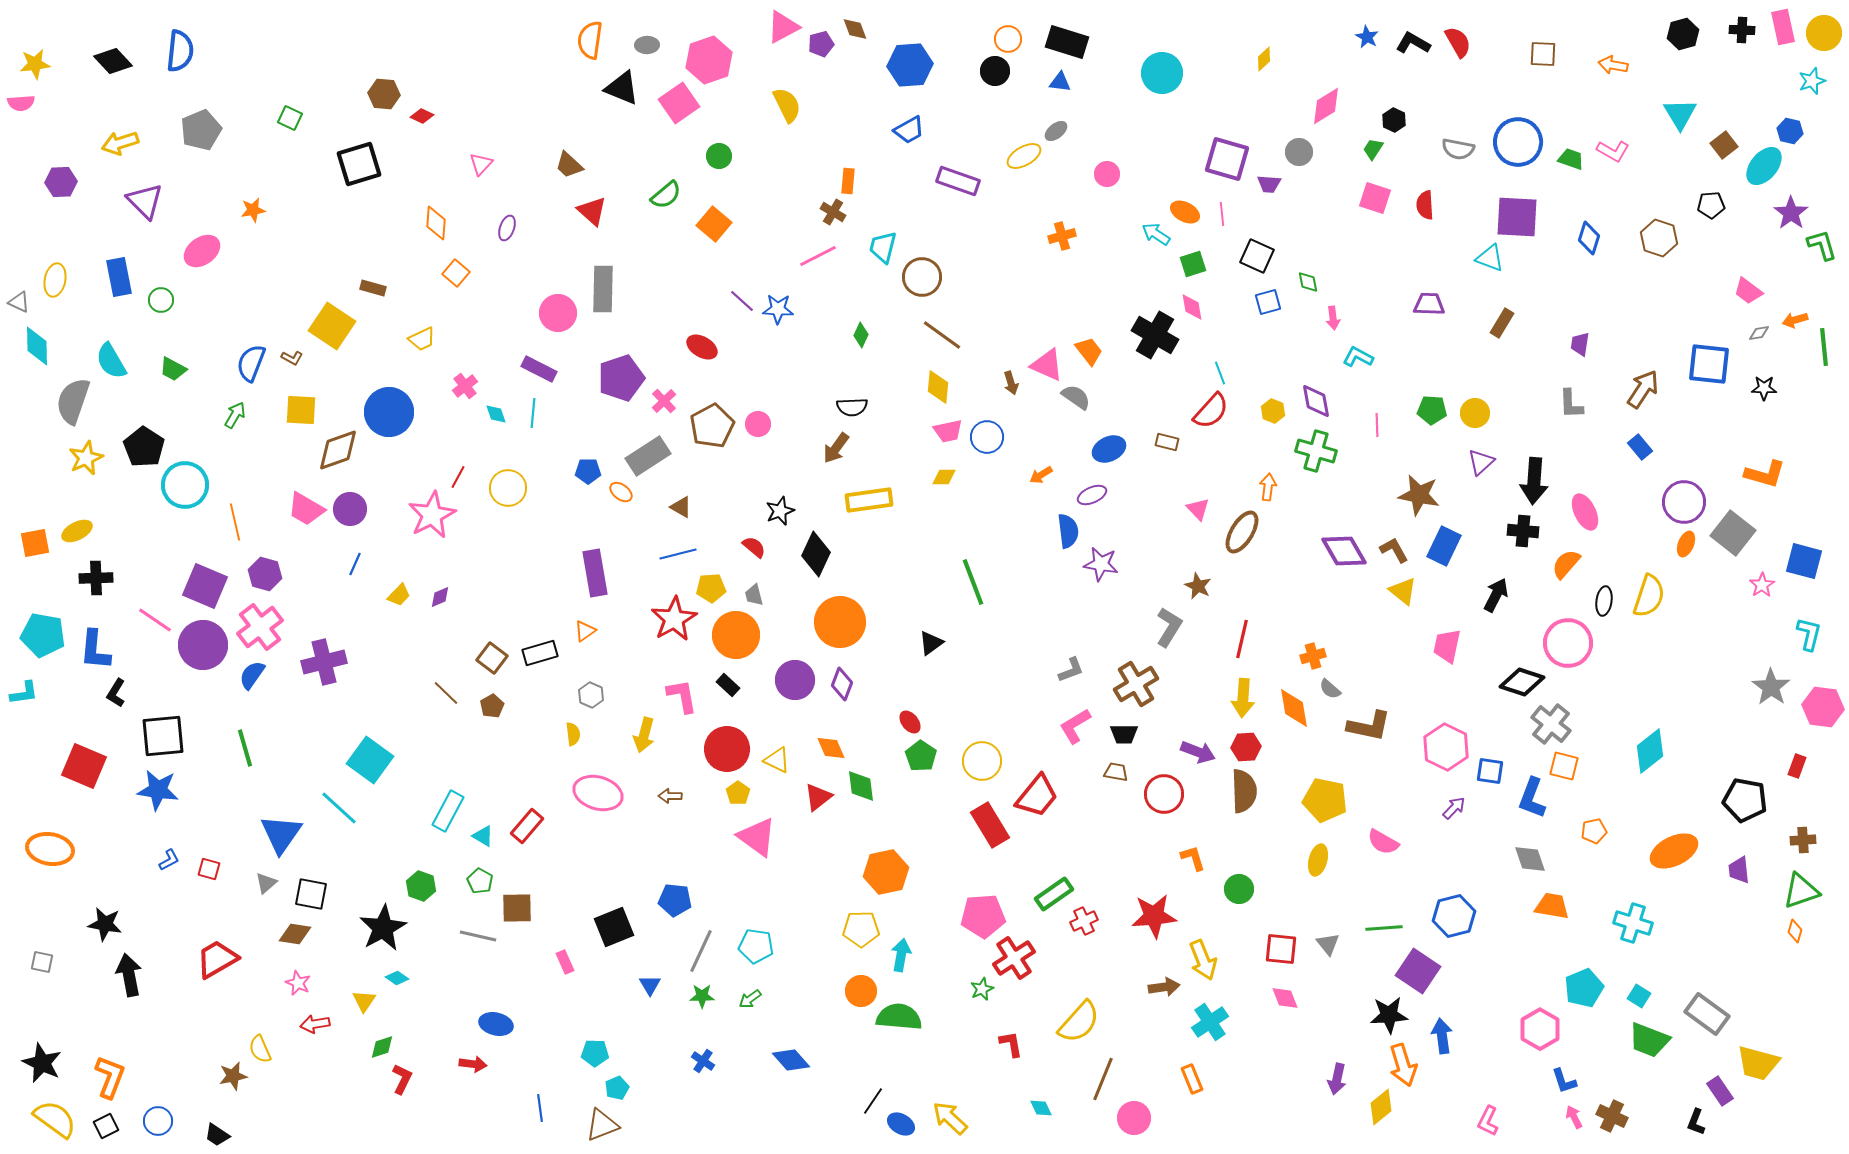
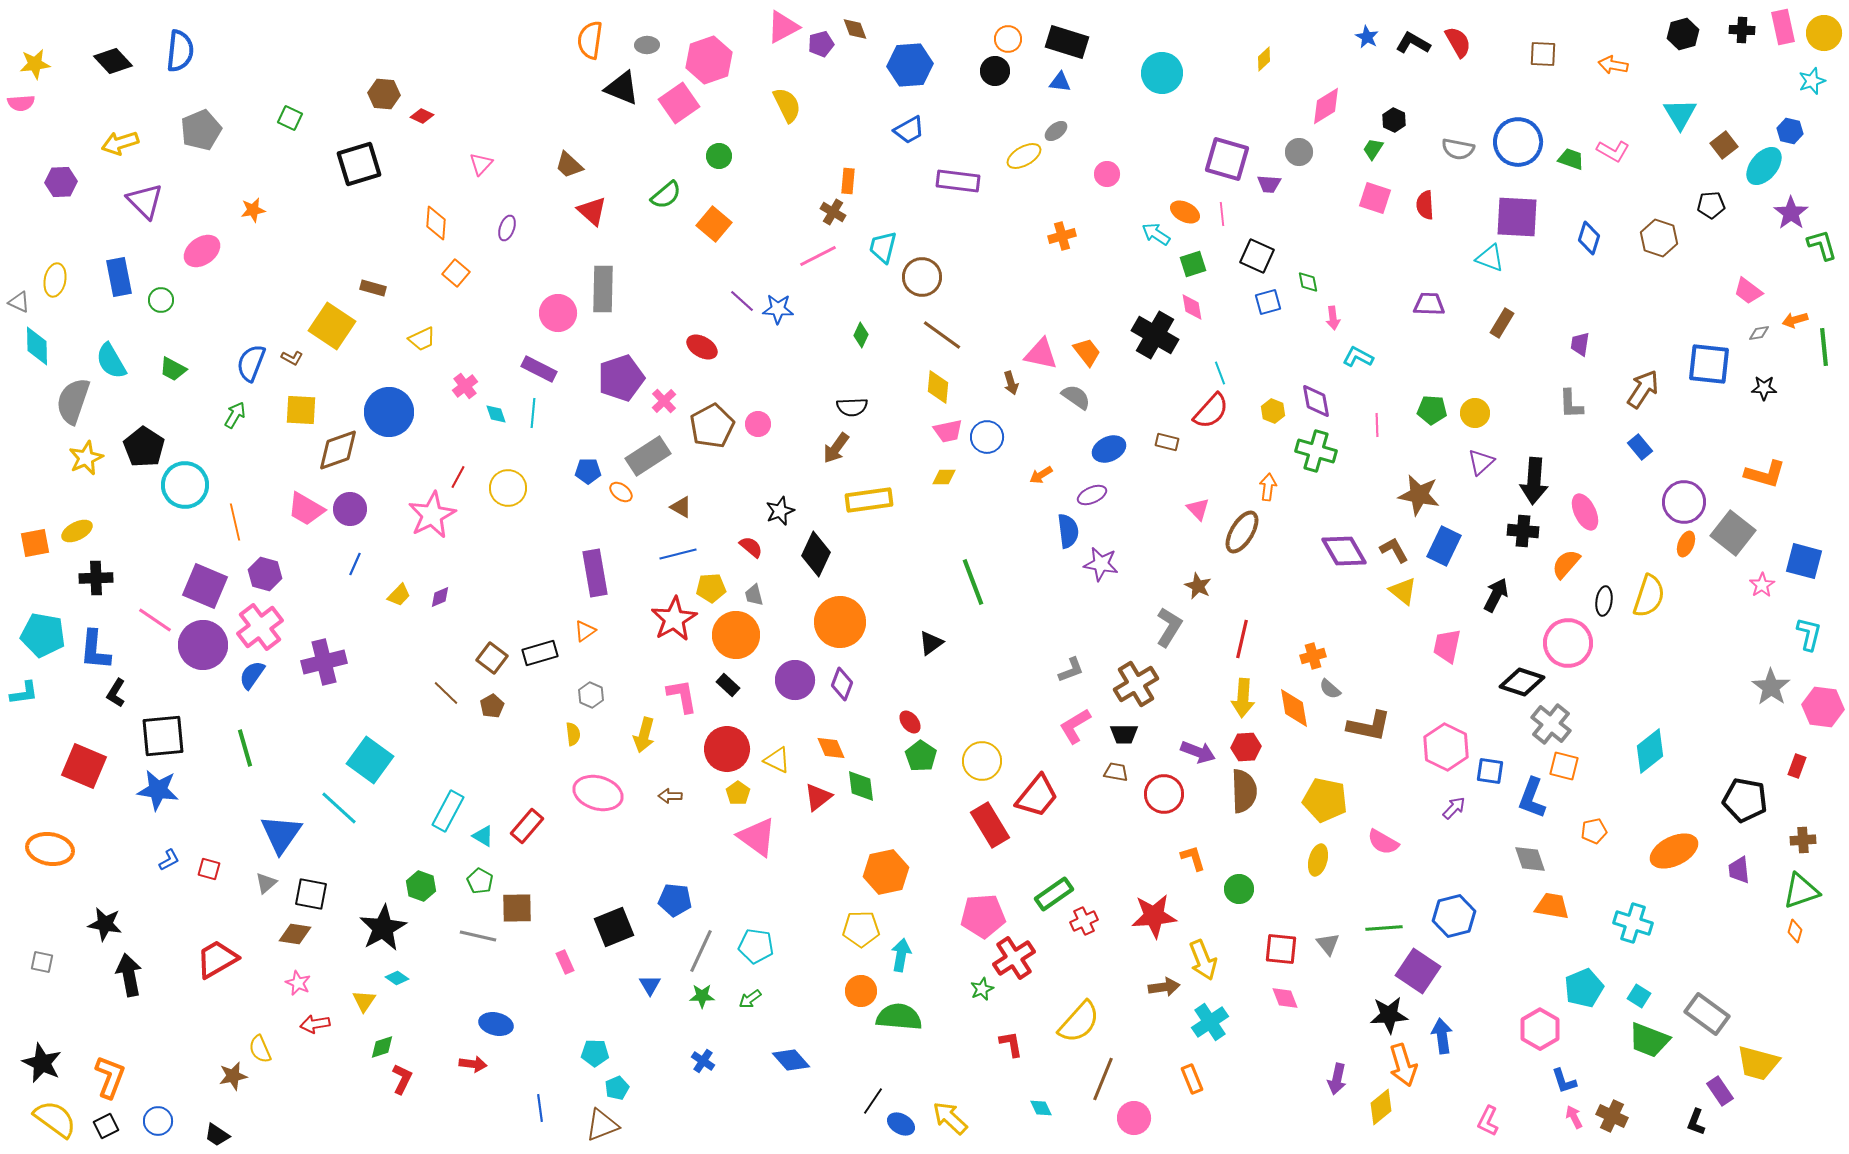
purple rectangle at (958, 181): rotated 12 degrees counterclockwise
orange trapezoid at (1089, 351): moved 2 px left, 1 px down
pink triangle at (1047, 365): moved 6 px left, 11 px up; rotated 12 degrees counterclockwise
red semicircle at (754, 547): moved 3 px left
